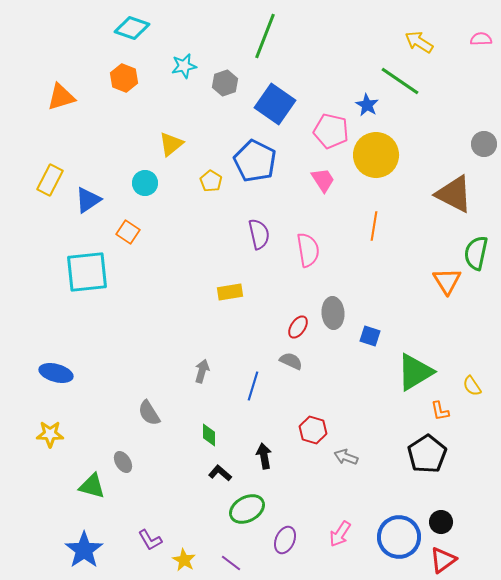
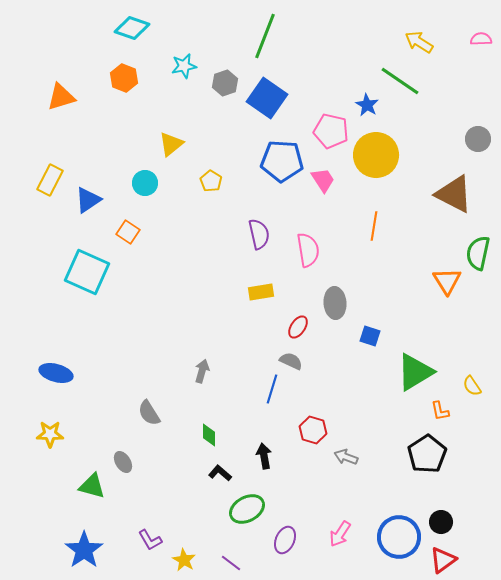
blue square at (275, 104): moved 8 px left, 6 px up
gray circle at (484, 144): moved 6 px left, 5 px up
blue pentagon at (255, 161): moved 27 px right; rotated 24 degrees counterclockwise
green semicircle at (476, 253): moved 2 px right
cyan square at (87, 272): rotated 30 degrees clockwise
yellow rectangle at (230, 292): moved 31 px right
gray ellipse at (333, 313): moved 2 px right, 10 px up
blue line at (253, 386): moved 19 px right, 3 px down
